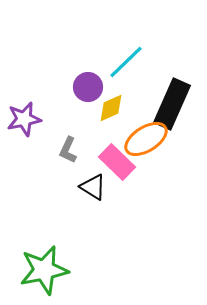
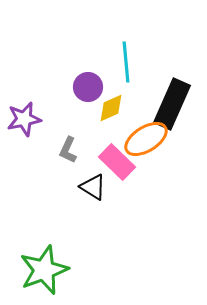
cyan line: rotated 51 degrees counterclockwise
green star: rotated 9 degrees counterclockwise
